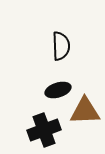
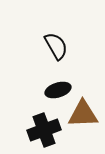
black semicircle: moved 5 px left; rotated 28 degrees counterclockwise
brown triangle: moved 2 px left, 3 px down
